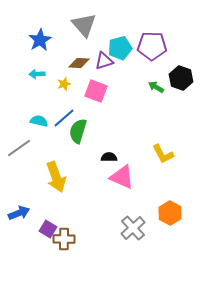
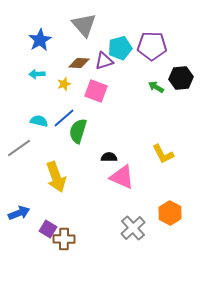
black hexagon: rotated 25 degrees counterclockwise
